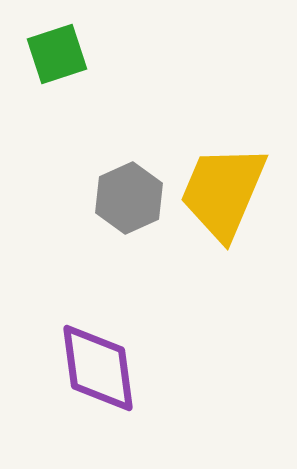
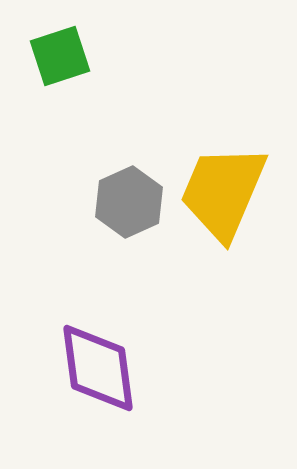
green square: moved 3 px right, 2 px down
gray hexagon: moved 4 px down
